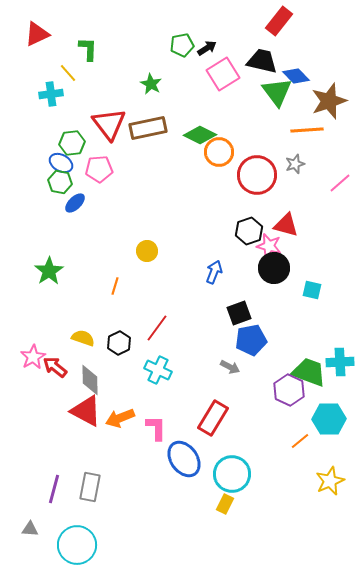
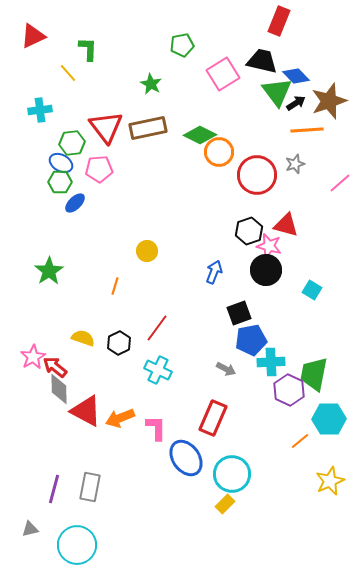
red rectangle at (279, 21): rotated 16 degrees counterclockwise
red triangle at (37, 34): moved 4 px left, 2 px down
black arrow at (207, 48): moved 89 px right, 55 px down
cyan cross at (51, 94): moved 11 px left, 16 px down
red triangle at (109, 124): moved 3 px left, 3 px down
green hexagon at (60, 182): rotated 10 degrees counterclockwise
black circle at (274, 268): moved 8 px left, 2 px down
cyan square at (312, 290): rotated 18 degrees clockwise
cyan cross at (340, 362): moved 69 px left
gray arrow at (230, 367): moved 4 px left, 2 px down
green trapezoid at (309, 372): moved 5 px right, 2 px down; rotated 99 degrees counterclockwise
gray diamond at (90, 380): moved 31 px left, 9 px down
red rectangle at (213, 418): rotated 8 degrees counterclockwise
blue ellipse at (184, 459): moved 2 px right, 1 px up
yellow rectangle at (225, 504): rotated 18 degrees clockwise
gray triangle at (30, 529): rotated 18 degrees counterclockwise
